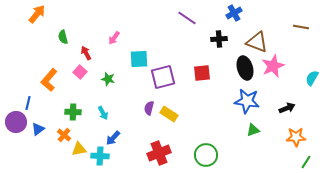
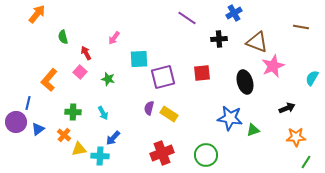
black ellipse: moved 14 px down
blue star: moved 17 px left, 17 px down
red cross: moved 3 px right
